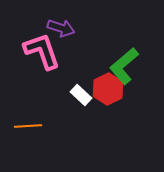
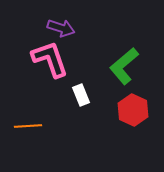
pink L-shape: moved 8 px right, 8 px down
red hexagon: moved 25 px right, 21 px down; rotated 8 degrees counterclockwise
white rectangle: rotated 25 degrees clockwise
